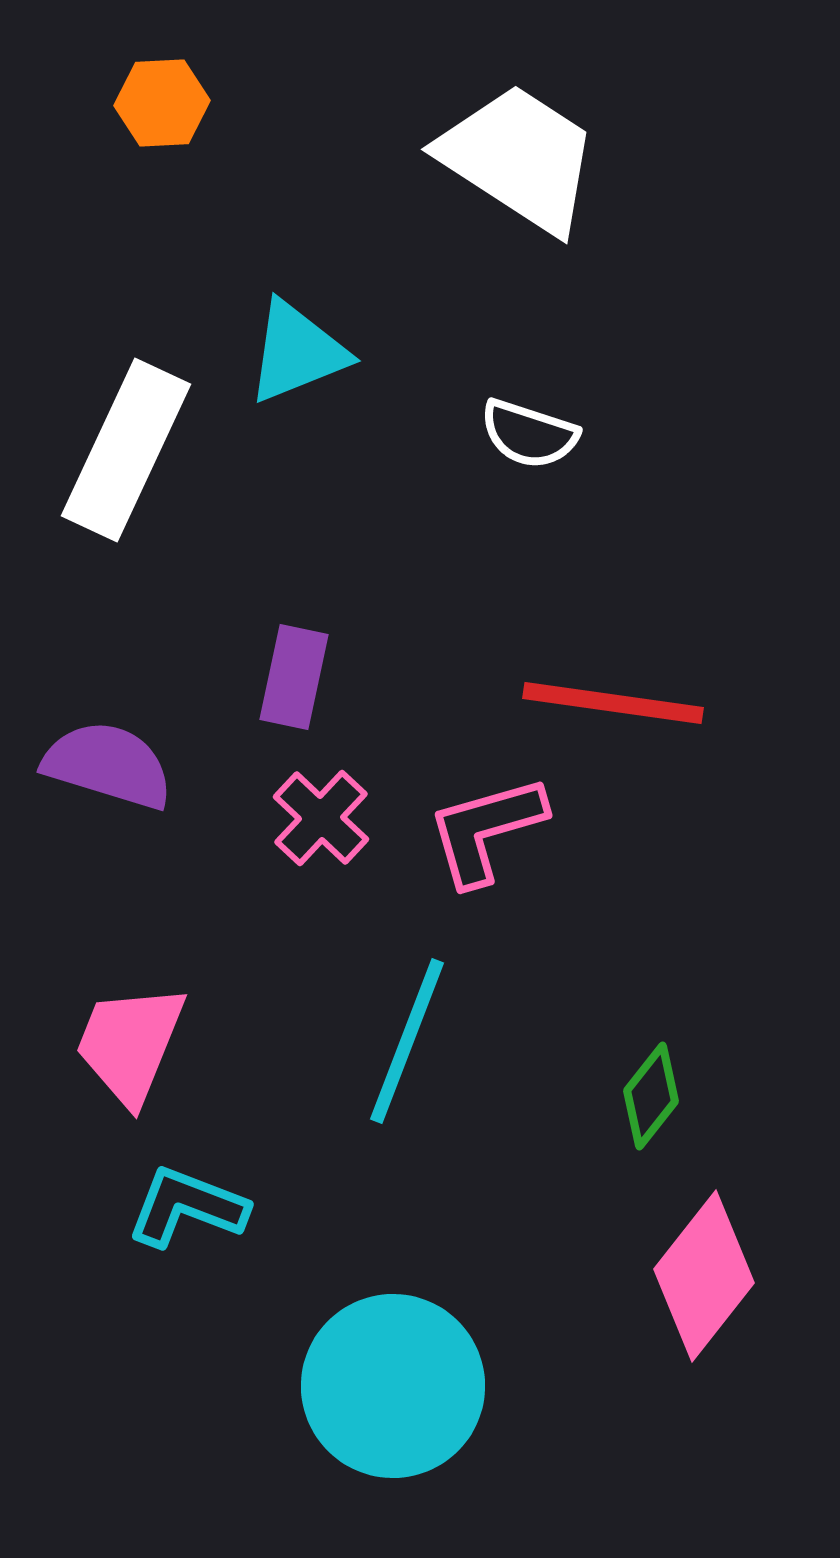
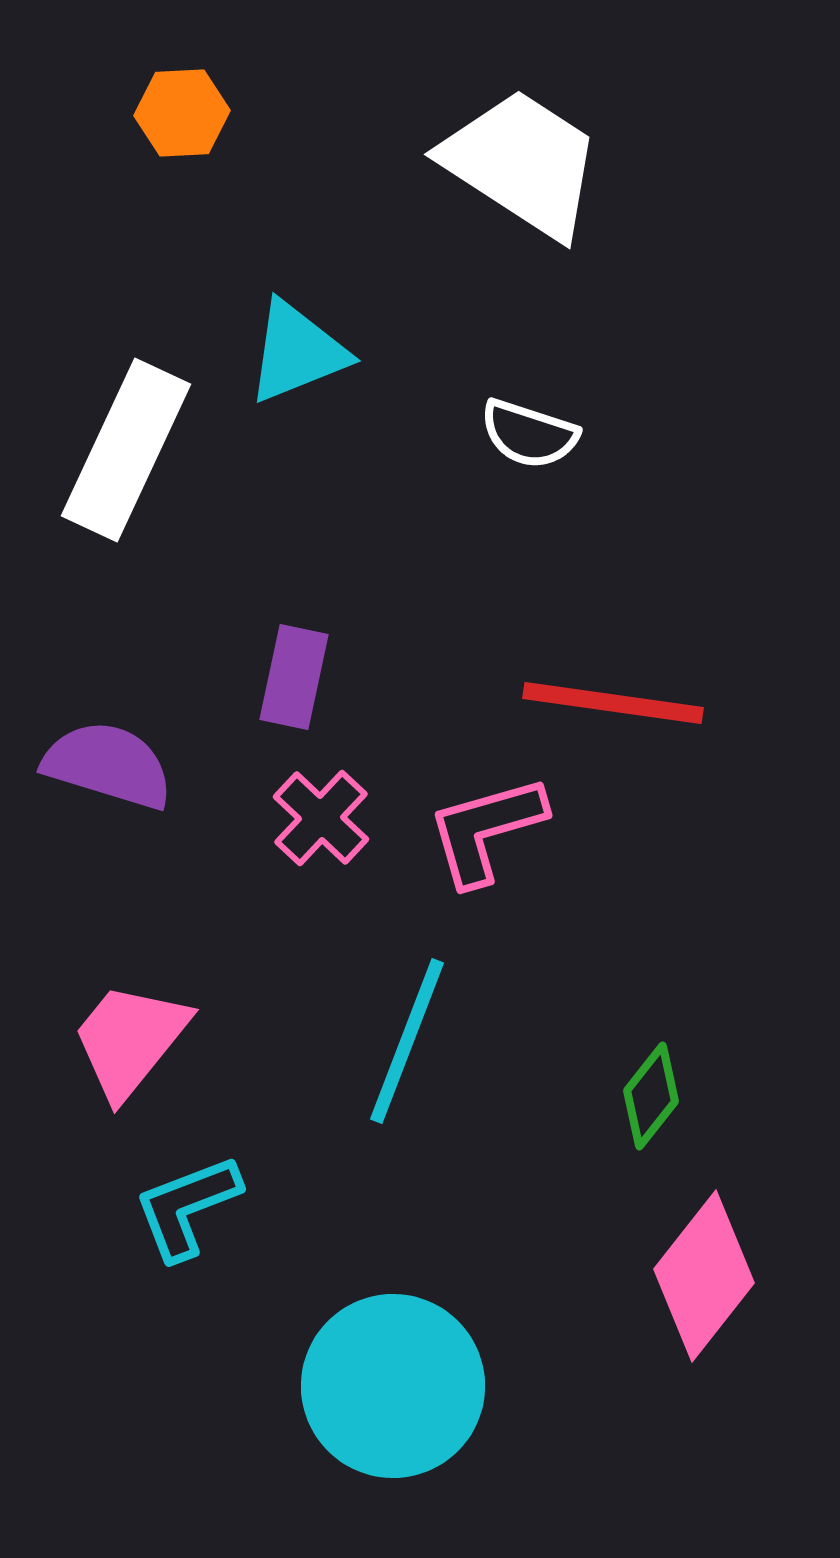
orange hexagon: moved 20 px right, 10 px down
white trapezoid: moved 3 px right, 5 px down
pink trapezoid: moved 4 px up; rotated 17 degrees clockwise
cyan L-shape: rotated 42 degrees counterclockwise
